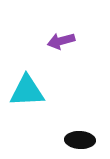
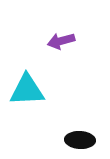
cyan triangle: moved 1 px up
